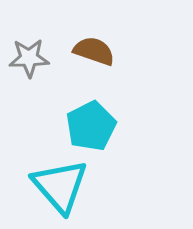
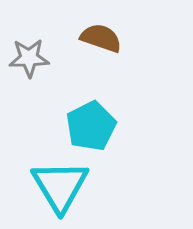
brown semicircle: moved 7 px right, 13 px up
cyan triangle: rotated 10 degrees clockwise
